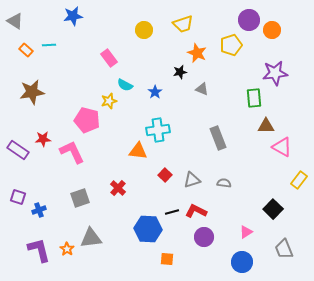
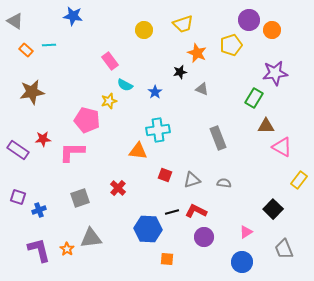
blue star at (73, 16): rotated 18 degrees clockwise
pink rectangle at (109, 58): moved 1 px right, 3 px down
green rectangle at (254, 98): rotated 36 degrees clockwise
pink L-shape at (72, 152): rotated 64 degrees counterclockwise
red square at (165, 175): rotated 24 degrees counterclockwise
